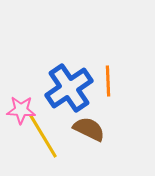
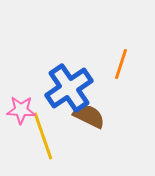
orange line: moved 13 px right, 17 px up; rotated 20 degrees clockwise
brown semicircle: moved 13 px up
yellow line: rotated 12 degrees clockwise
